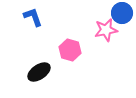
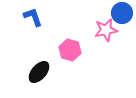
black ellipse: rotated 15 degrees counterclockwise
